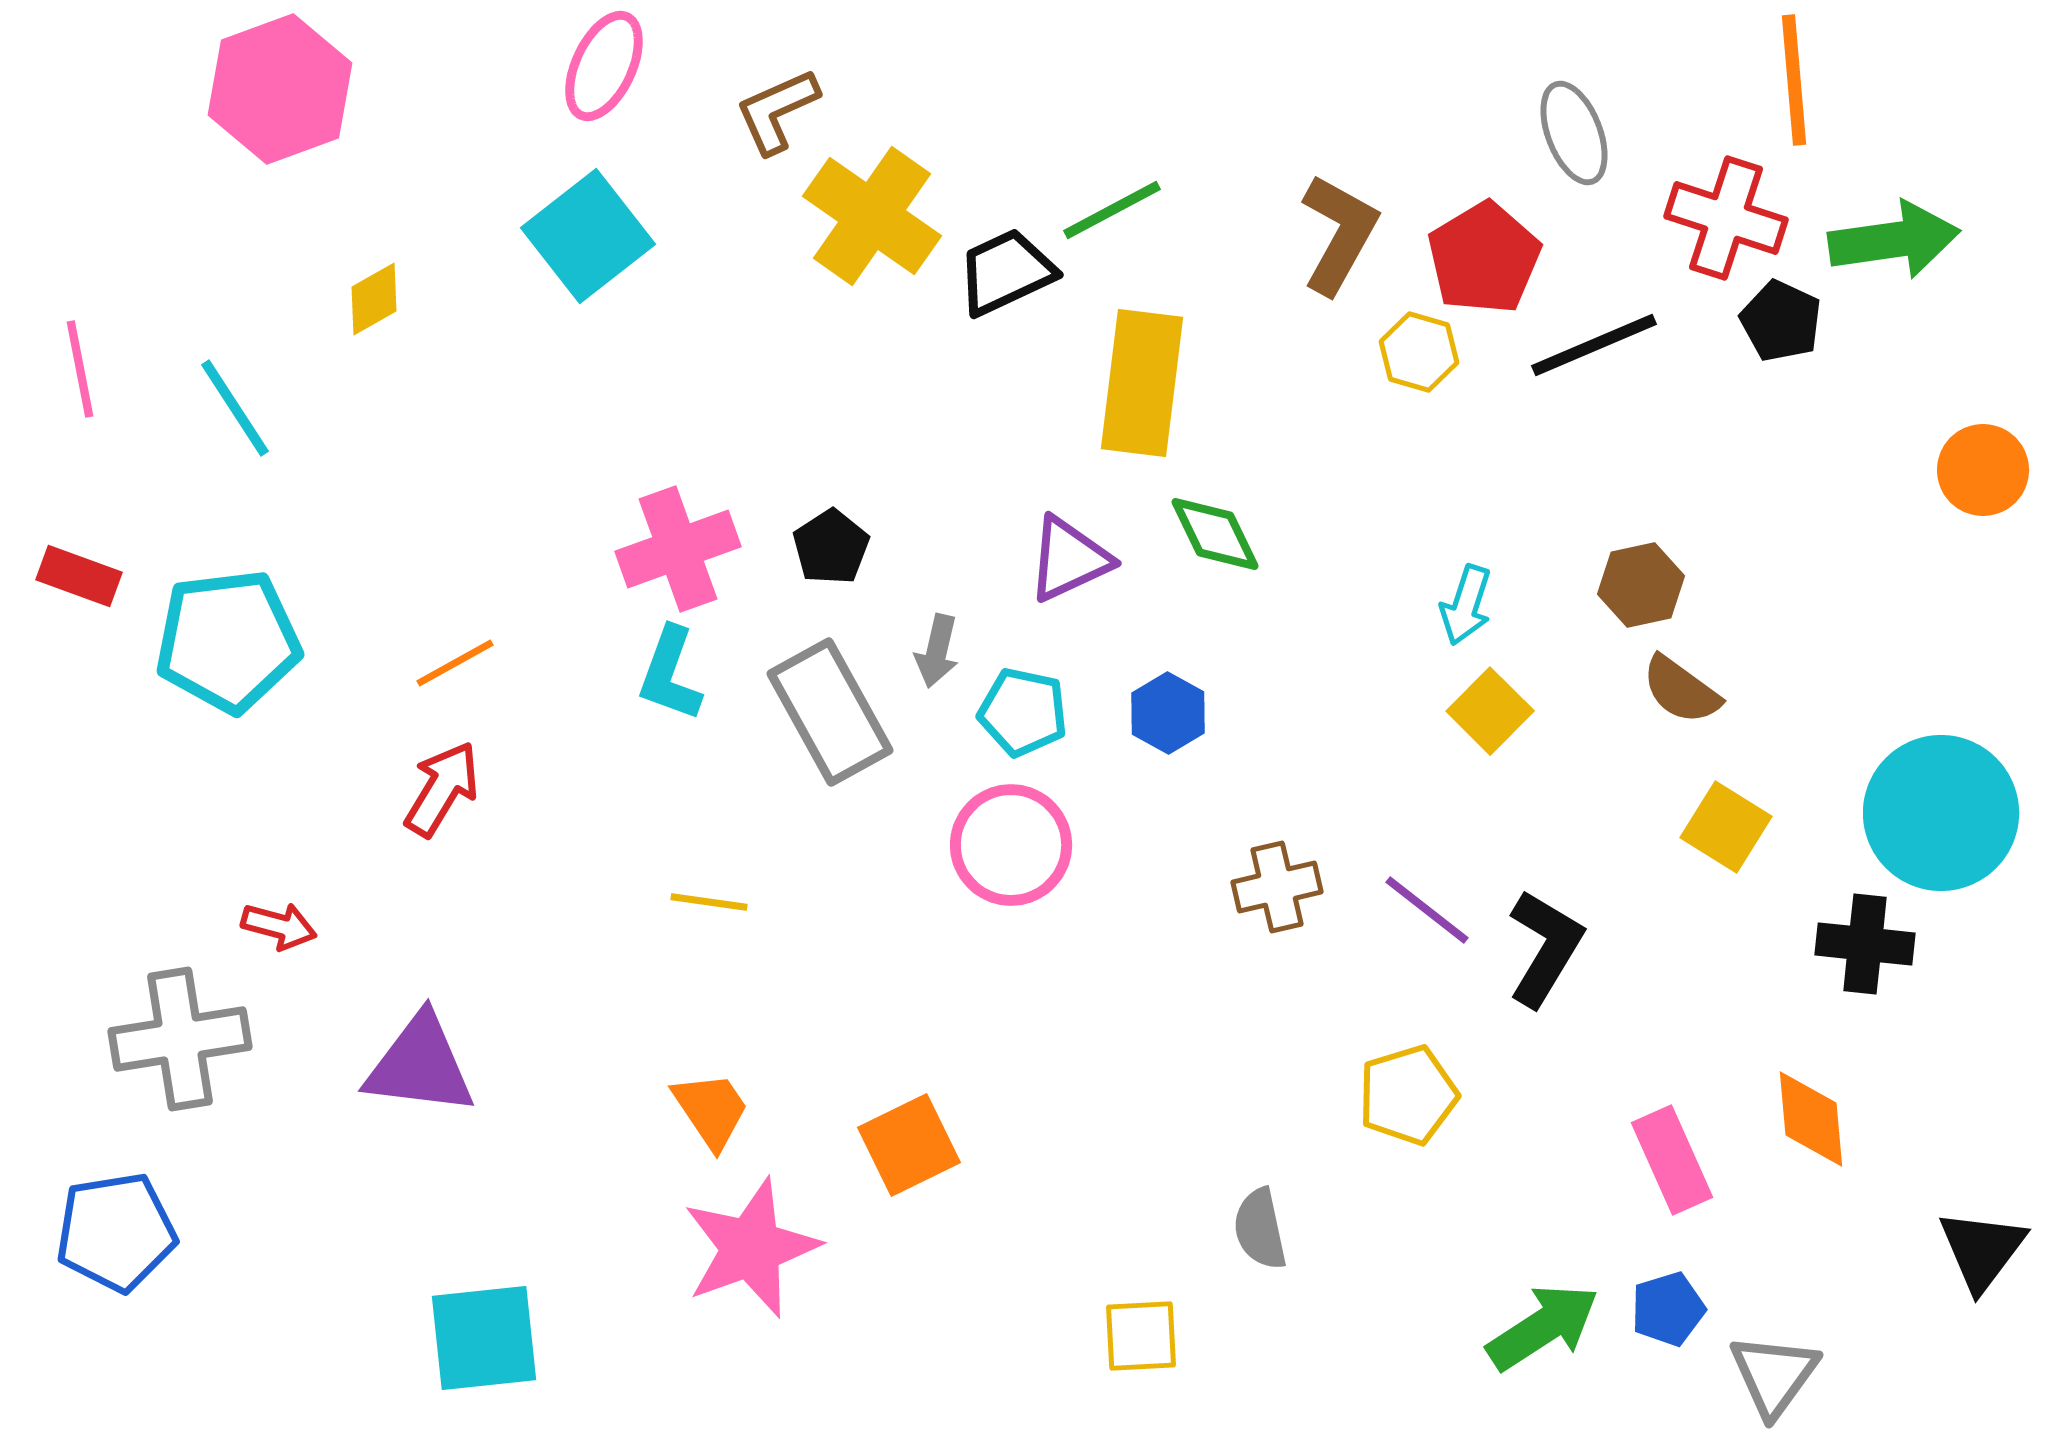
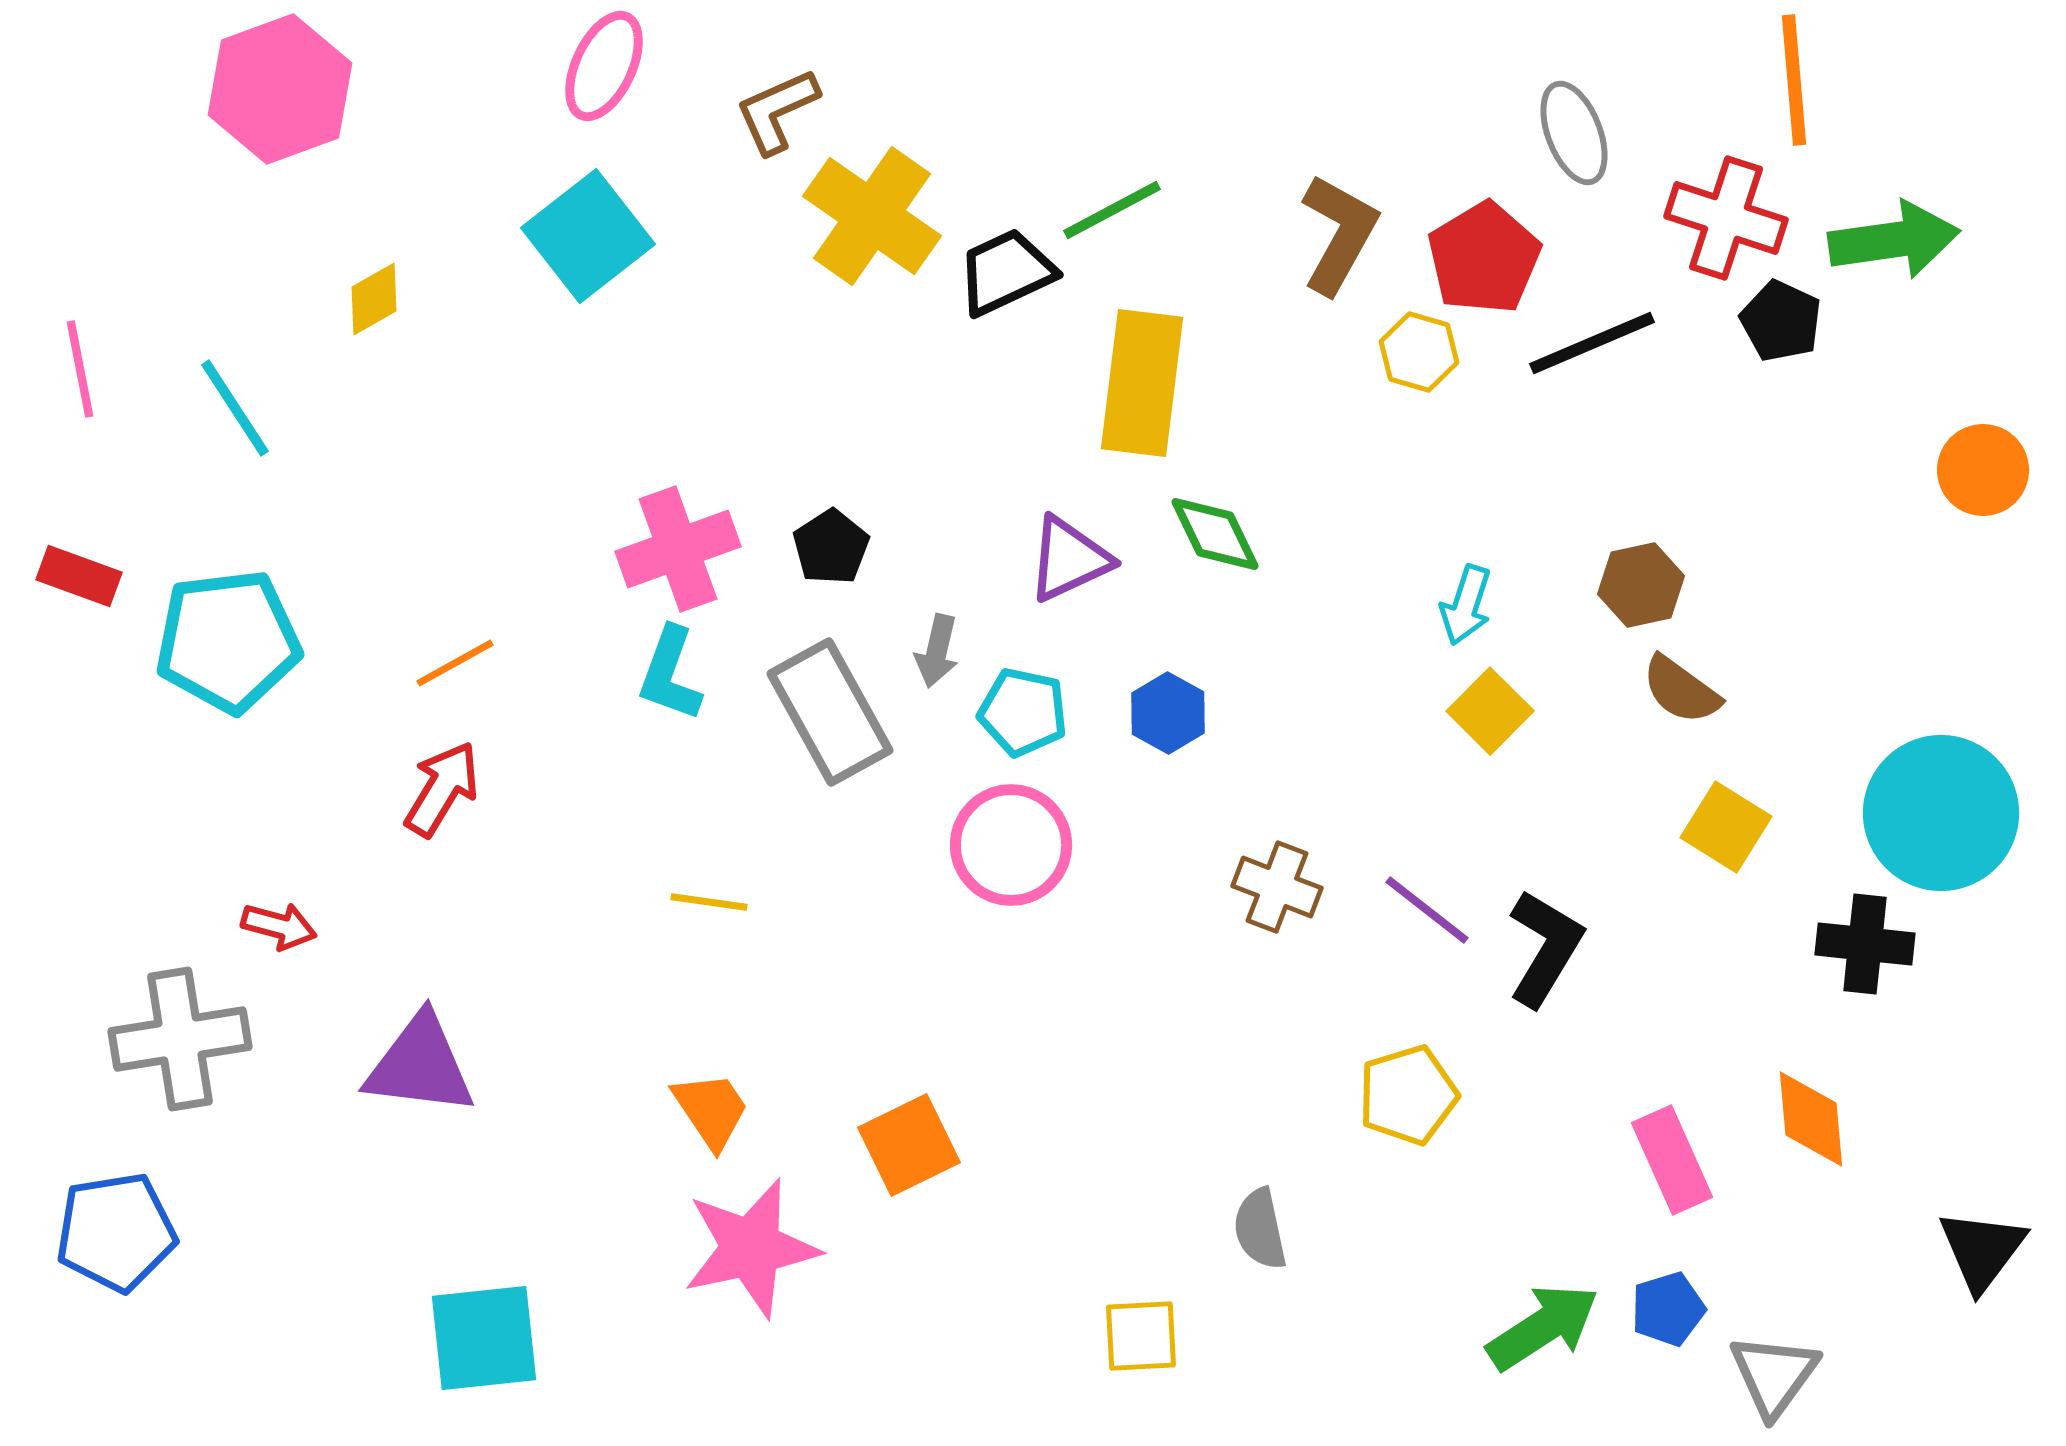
black line at (1594, 345): moved 2 px left, 2 px up
brown cross at (1277, 887): rotated 34 degrees clockwise
pink star at (751, 1248): rotated 8 degrees clockwise
